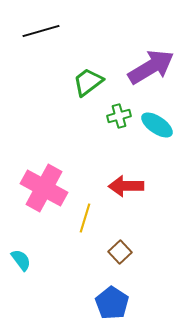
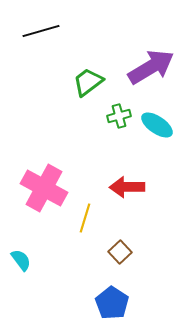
red arrow: moved 1 px right, 1 px down
